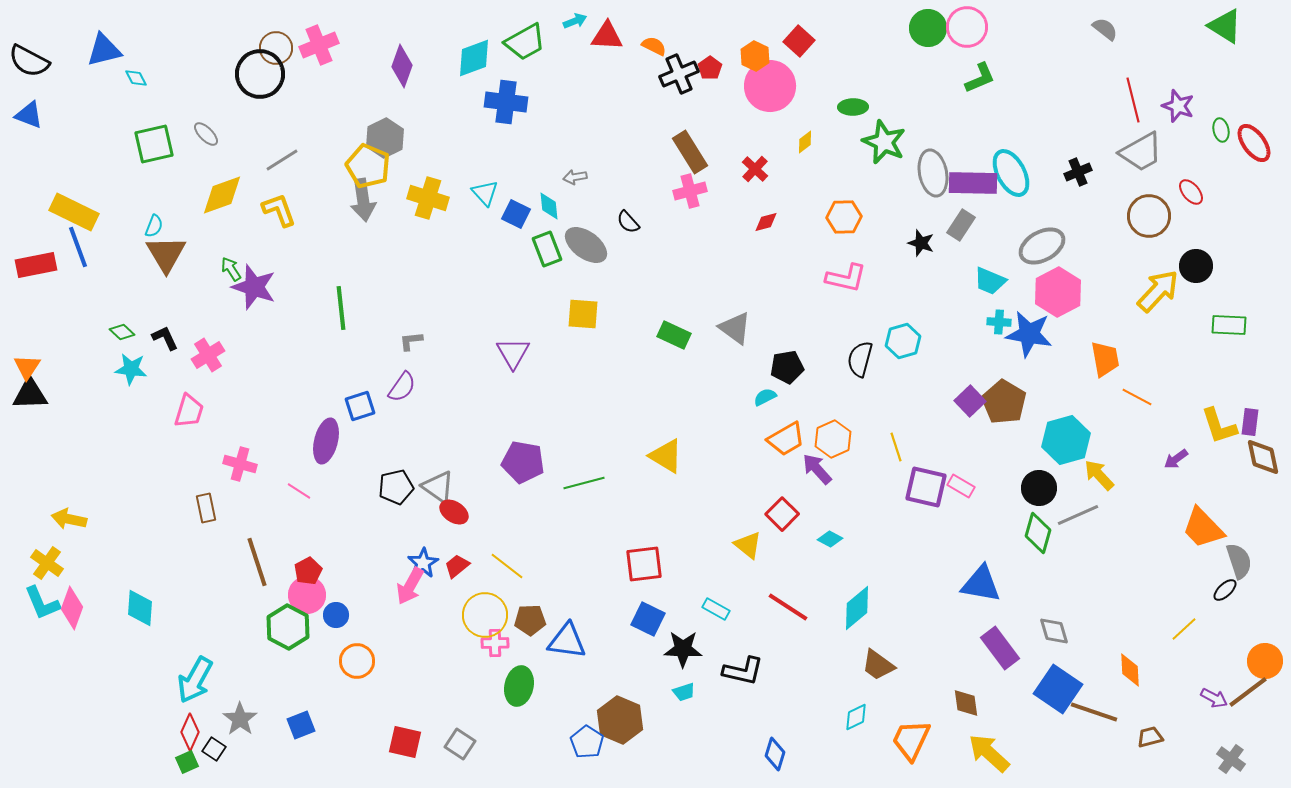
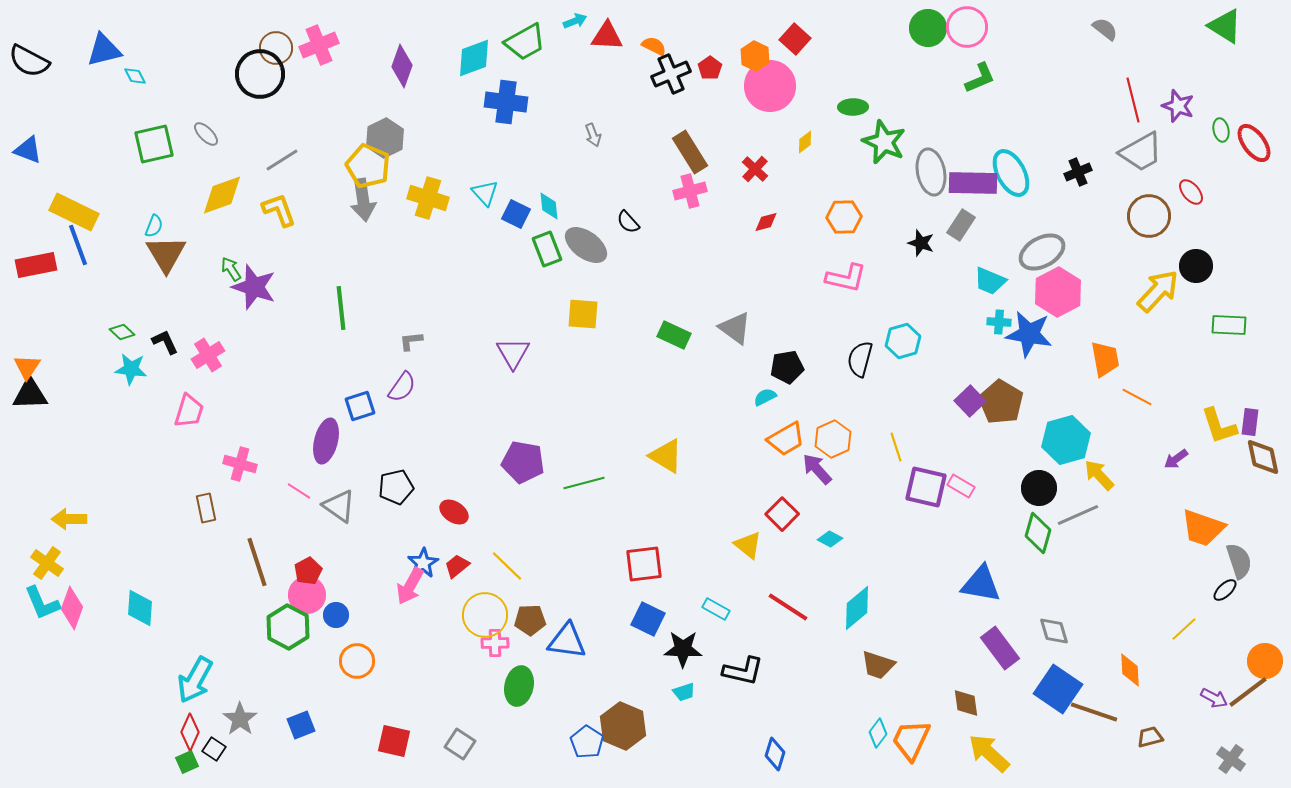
red square at (799, 41): moved 4 px left, 2 px up
black cross at (679, 74): moved 8 px left
cyan diamond at (136, 78): moved 1 px left, 2 px up
blue triangle at (29, 115): moved 1 px left, 35 px down
gray ellipse at (933, 173): moved 2 px left, 1 px up
gray arrow at (575, 177): moved 18 px right, 42 px up; rotated 100 degrees counterclockwise
gray ellipse at (1042, 246): moved 6 px down
blue line at (78, 247): moved 2 px up
black L-shape at (165, 338): moved 4 px down
brown pentagon at (1004, 402): moved 3 px left
gray triangle at (438, 487): moved 99 px left, 19 px down
yellow arrow at (69, 519): rotated 12 degrees counterclockwise
orange trapezoid at (1203, 528): rotated 27 degrees counterclockwise
yellow line at (507, 566): rotated 6 degrees clockwise
brown trapezoid at (878, 665): rotated 18 degrees counterclockwise
cyan diamond at (856, 717): moved 22 px right, 16 px down; rotated 28 degrees counterclockwise
brown hexagon at (620, 720): moved 3 px right, 6 px down
red square at (405, 742): moved 11 px left, 1 px up
